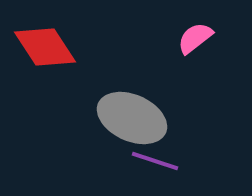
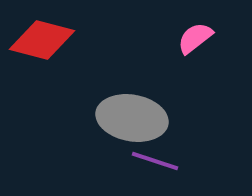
red diamond: moved 3 px left, 7 px up; rotated 42 degrees counterclockwise
gray ellipse: rotated 14 degrees counterclockwise
